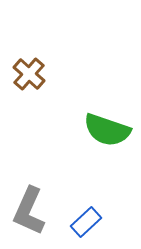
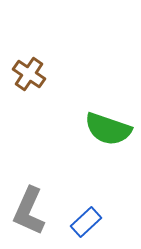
brown cross: rotated 8 degrees counterclockwise
green semicircle: moved 1 px right, 1 px up
